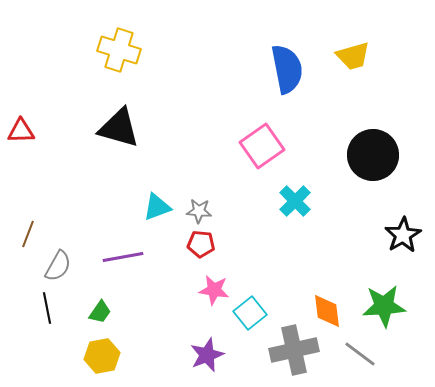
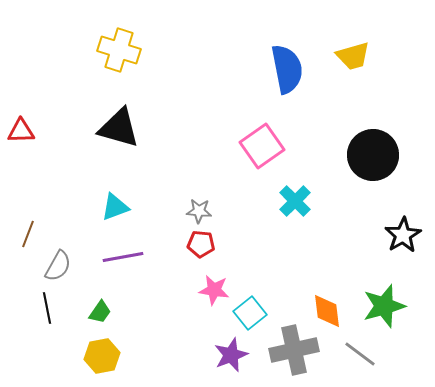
cyan triangle: moved 42 px left
green star: rotated 12 degrees counterclockwise
purple star: moved 24 px right
